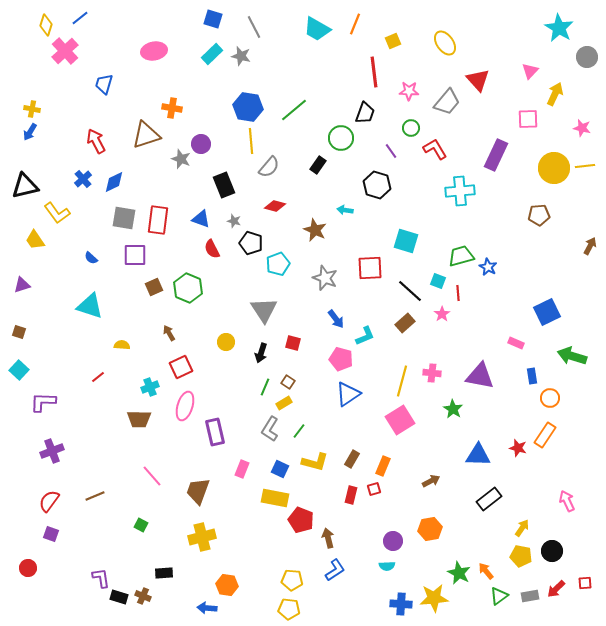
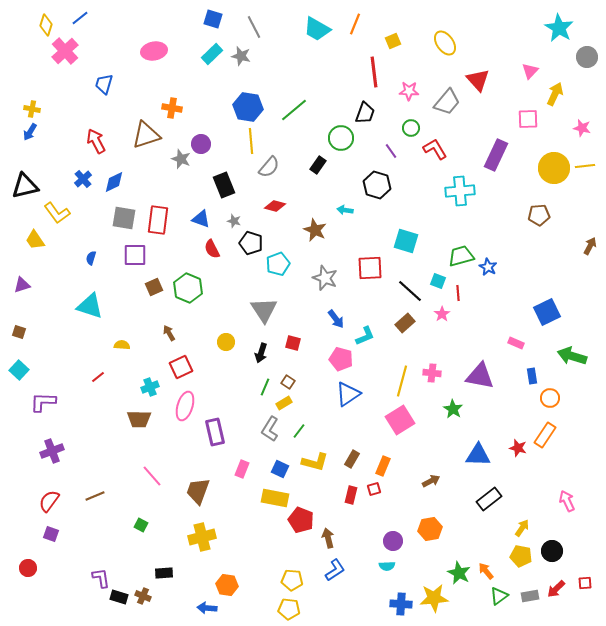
blue semicircle at (91, 258): rotated 64 degrees clockwise
